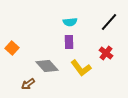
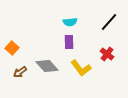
red cross: moved 1 px right, 1 px down
brown arrow: moved 8 px left, 12 px up
